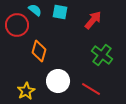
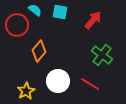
orange diamond: rotated 25 degrees clockwise
red line: moved 1 px left, 5 px up
